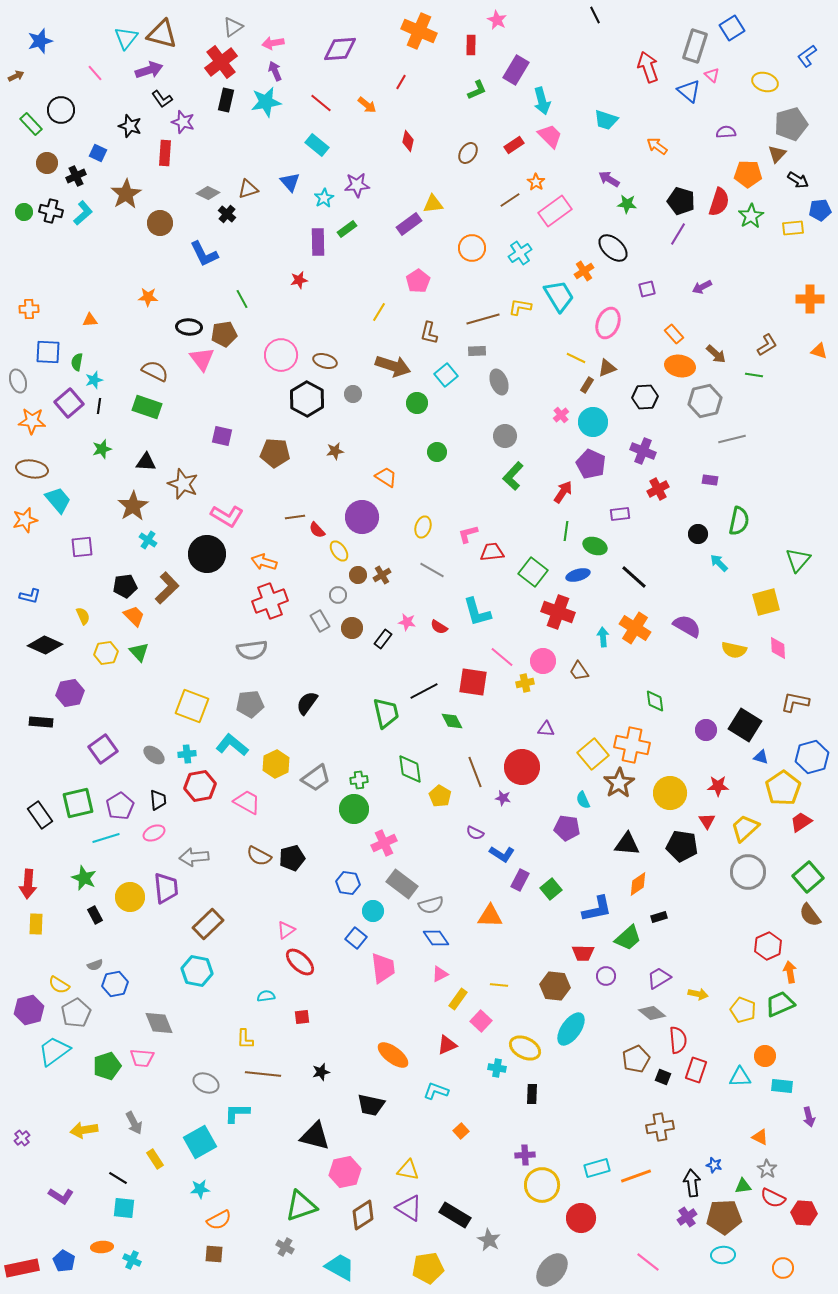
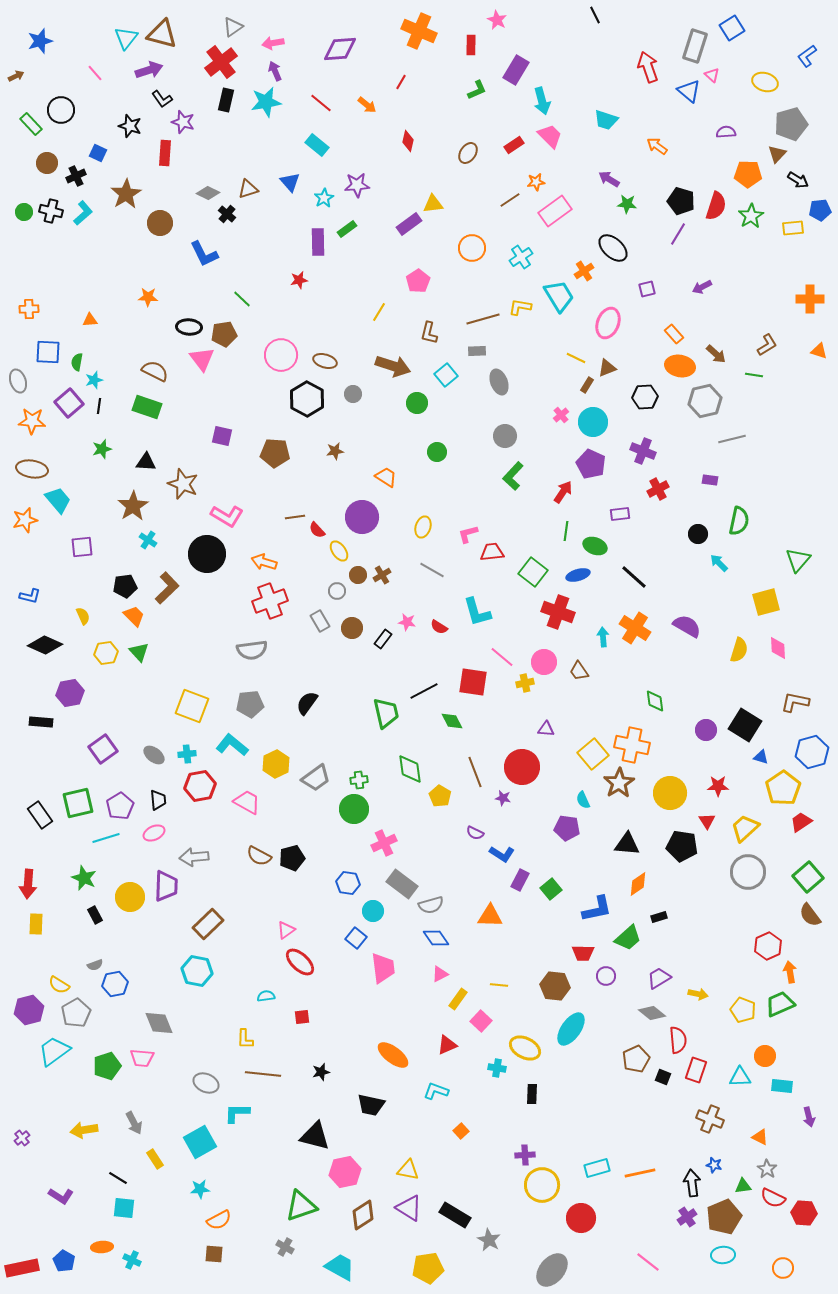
orange star at (536, 182): rotated 30 degrees clockwise
red semicircle at (719, 202): moved 3 px left, 4 px down
cyan cross at (520, 253): moved 1 px right, 4 px down
green line at (242, 299): rotated 18 degrees counterclockwise
gray circle at (338, 595): moved 1 px left, 4 px up
yellow semicircle at (734, 650): moved 5 px right; rotated 85 degrees counterclockwise
pink circle at (543, 661): moved 1 px right, 1 px down
blue hexagon at (812, 757): moved 5 px up
purple trapezoid at (166, 888): moved 2 px up; rotated 8 degrees clockwise
brown cross at (660, 1127): moved 50 px right, 8 px up; rotated 32 degrees clockwise
orange line at (636, 1176): moved 4 px right, 3 px up; rotated 8 degrees clockwise
brown pentagon at (724, 1217): rotated 20 degrees counterclockwise
